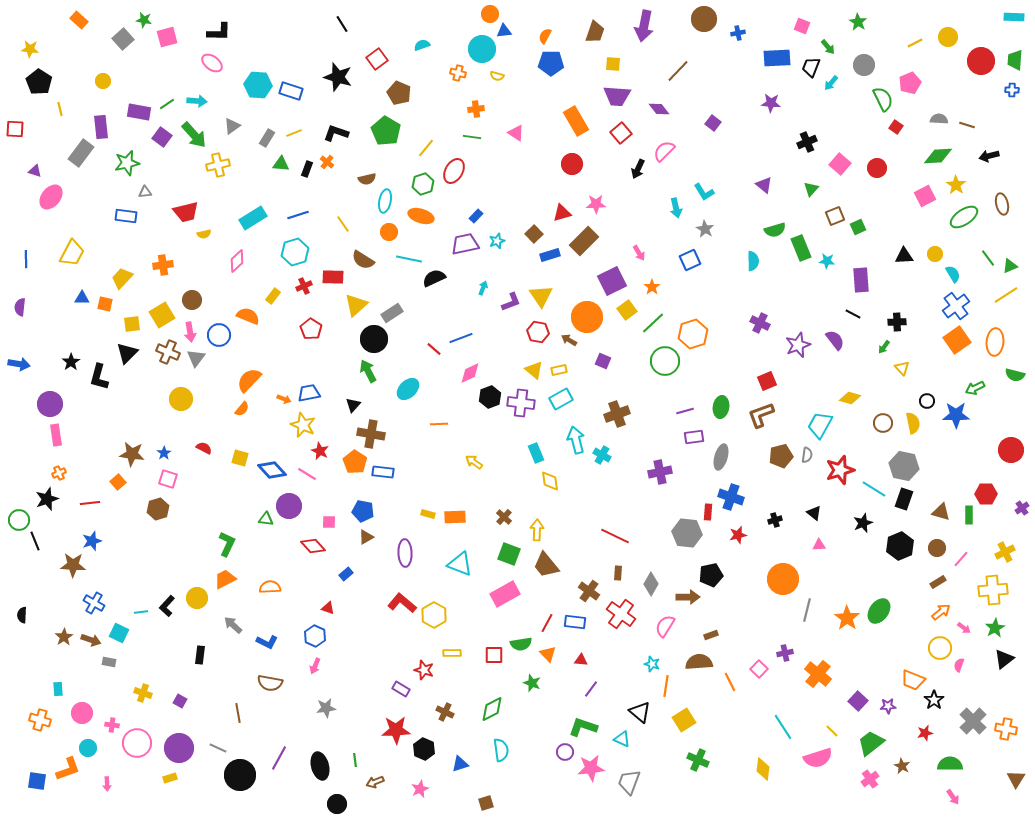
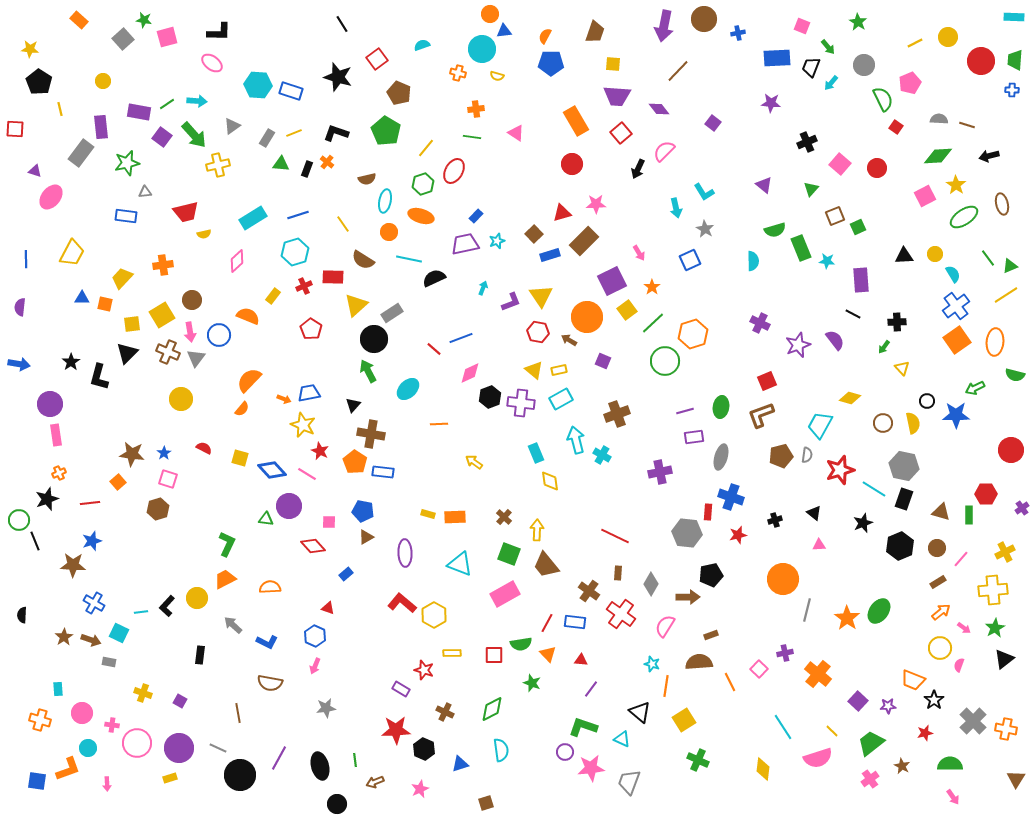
purple arrow at (644, 26): moved 20 px right
